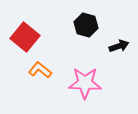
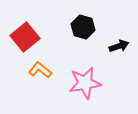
black hexagon: moved 3 px left, 2 px down
red square: rotated 12 degrees clockwise
pink star: rotated 12 degrees counterclockwise
